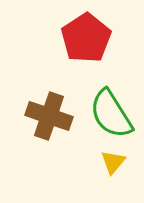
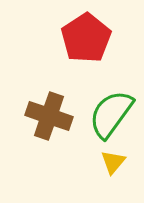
green semicircle: rotated 68 degrees clockwise
